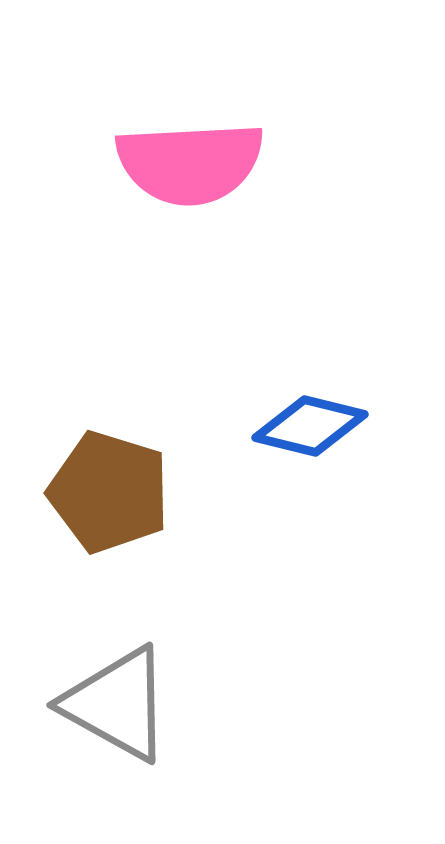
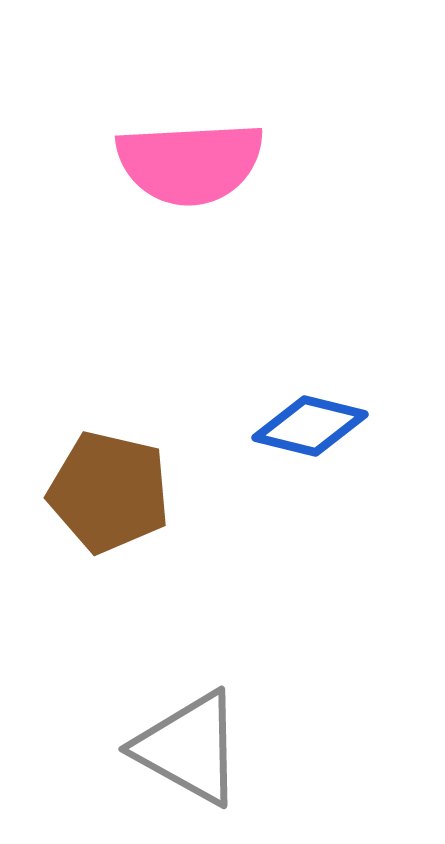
brown pentagon: rotated 4 degrees counterclockwise
gray triangle: moved 72 px right, 44 px down
